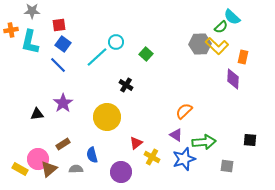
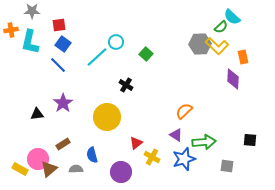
orange rectangle: rotated 24 degrees counterclockwise
